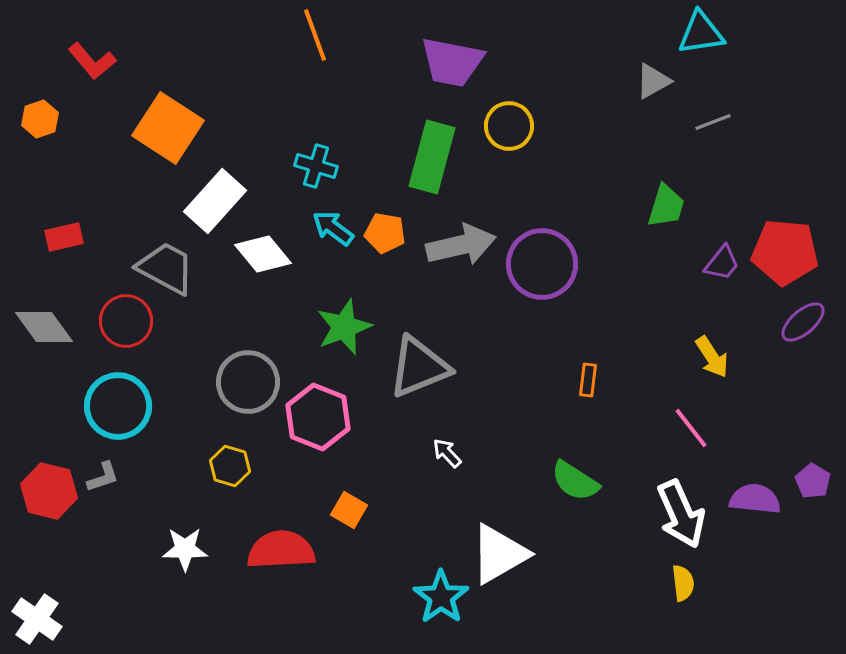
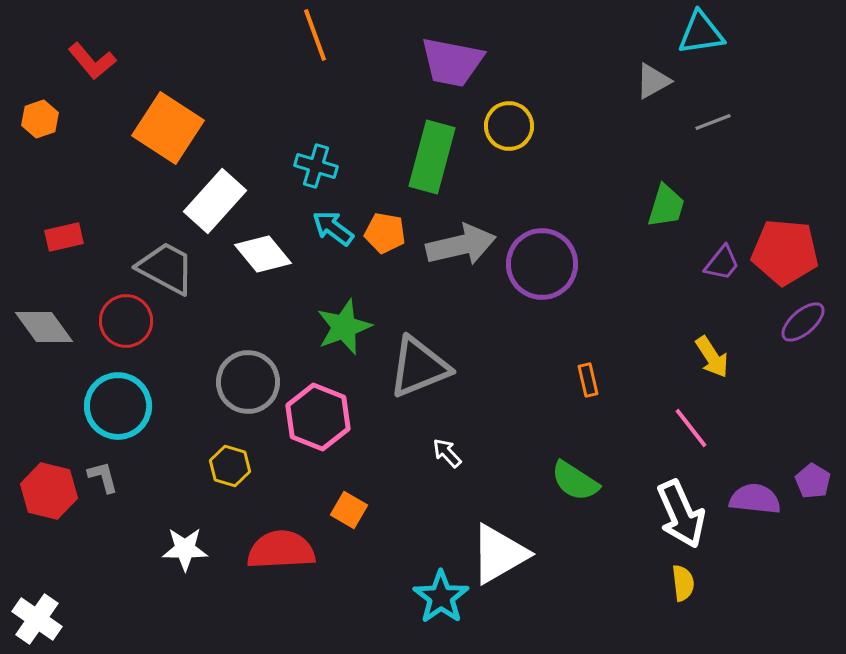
orange rectangle at (588, 380): rotated 20 degrees counterclockwise
gray L-shape at (103, 477): rotated 87 degrees counterclockwise
